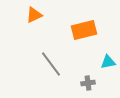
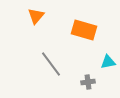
orange triangle: moved 2 px right, 1 px down; rotated 24 degrees counterclockwise
orange rectangle: rotated 30 degrees clockwise
gray cross: moved 1 px up
